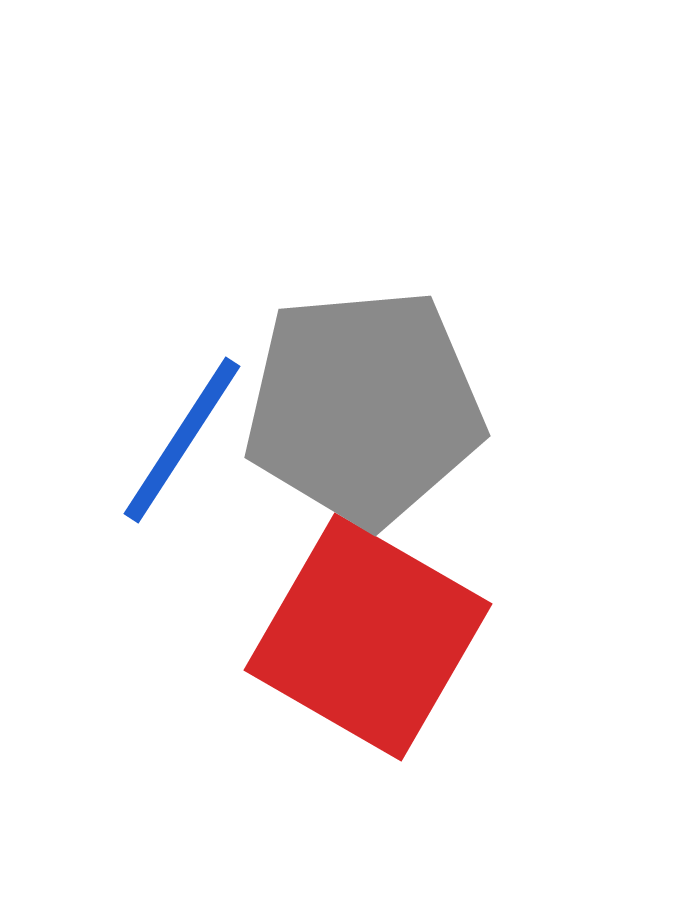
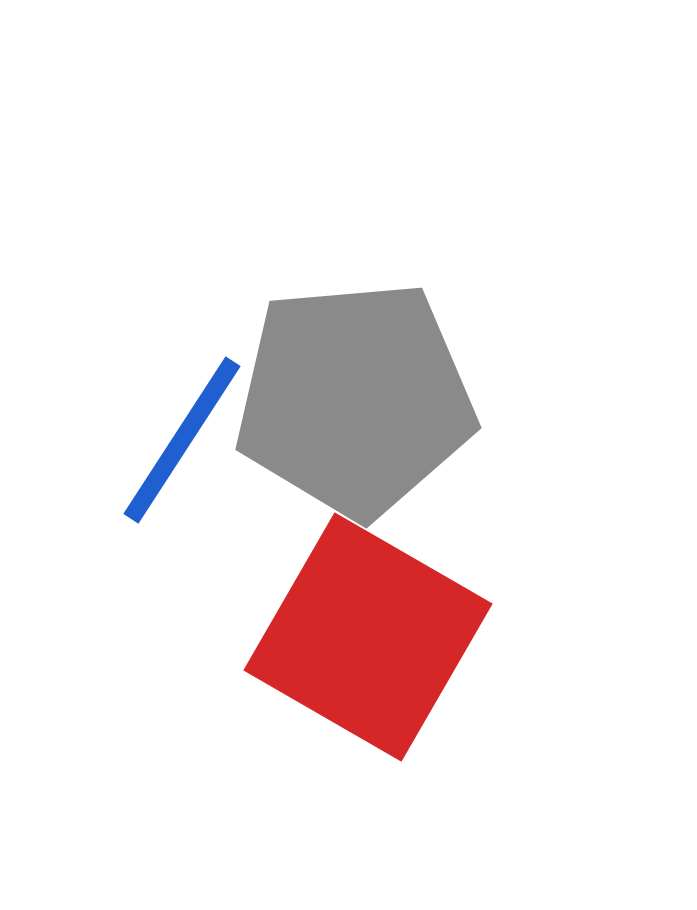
gray pentagon: moved 9 px left, 8 px up
